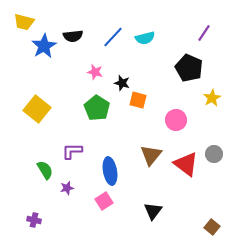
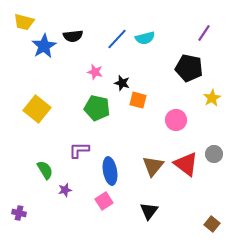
blue line: moved 4 px right, 2 px down
black pentagon: rotated 12 degrees counterclockwise
green pentagon: rotated 20 degrees counterclockwise
purple L-shape: moved 7 px right, 1 px up
brown triangle: moved 2 px right, 11 px down
purple star: moved 2 px left, 2 px down
black triangle: moved 4 px left
purple cross: moved 15 px left, 7 px up
brown square: moved 3 px up
